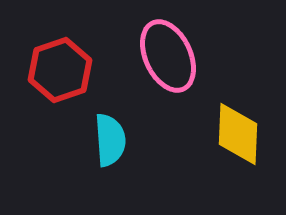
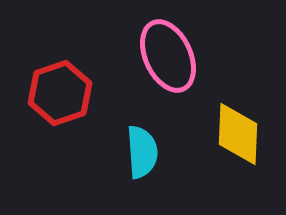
red hexagon: moved 23 px down
cyan semicircle: moved 32 px right, 12 px down
